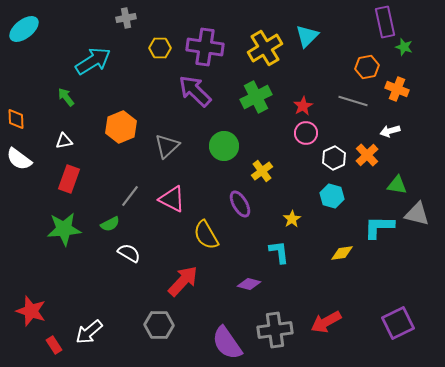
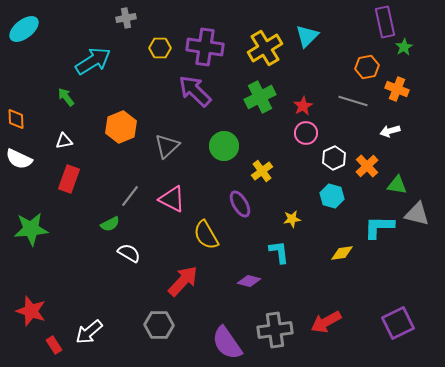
green star at (404, 47): rotated 24 degrees clockwise
green cross at (256, 97): moved 4 px right
orange cross at (367, 155): moved 11 px down
white semicircle at (19, 159): rotated 12 degrees counterclockwise
yellow star at (292, 219): rotated 24 degrees clockwise
green star at (64, 229): moved 33 px left
purple diamond at (249, 284): moved 3 px up
